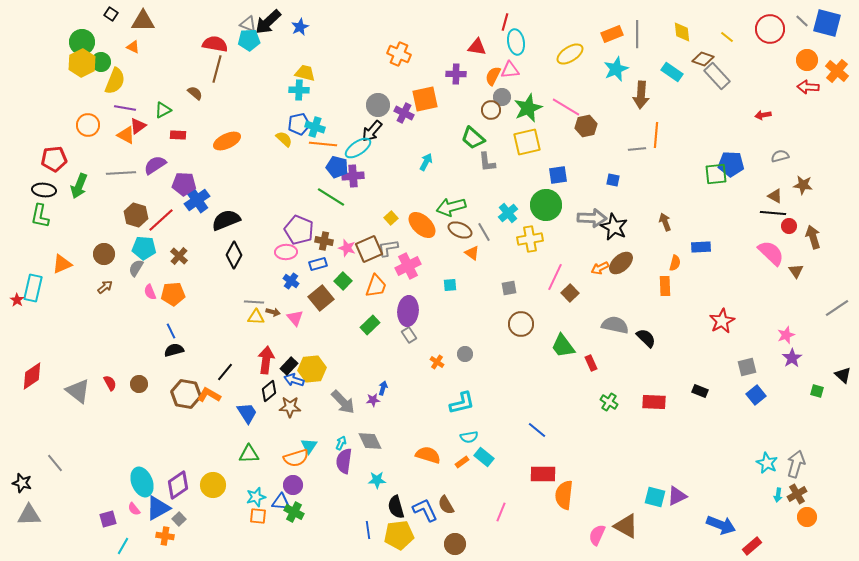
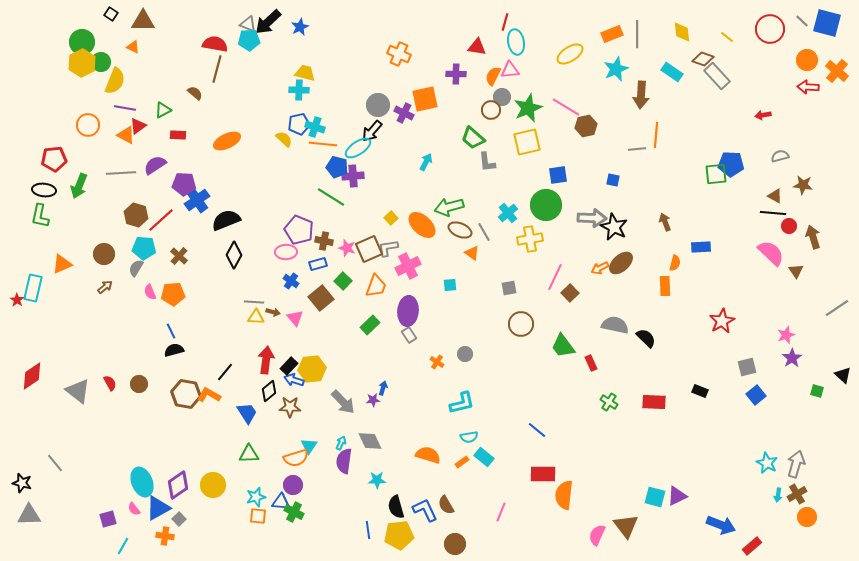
green arrow at (451, 207): moved 2 px left
brown triangle at (626, 526): rotated 24 degrees clockwise
